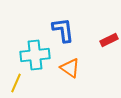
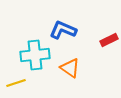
blue L-shape: rotated 60 degrees counterclockwise
yellow line: rotated 48 degrees clockwise
